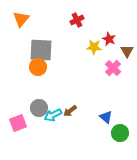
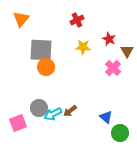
yellow star: moved 11 px left
orange circle: moved 8 px right
cyan arrow: moved 1 px up
